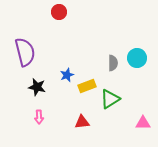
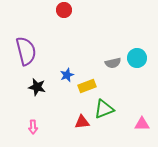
red circle: moved 5 px right, 2 px up
purple semicircle: moved 1 px right, 1 px up
gray semicircle: rotated 77 degrees clockwise
green triangle: moved 6 px left, 10 px down; rotated 10 degrees clockwise
pink arrow: moved 6 px left, 10 px down
pink triangle: moved 1 px left, 1 px down
